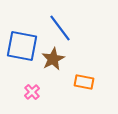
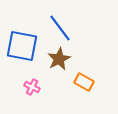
brown star: moved 6 px right
orange rectangle: rotated 18 degrees clockwise
pink cross: moved 5 px up; rotated 21 degrees counterclockwise
